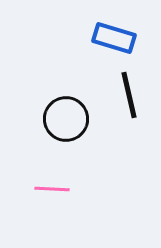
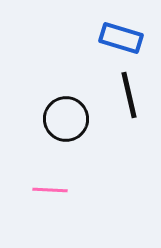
blue rectangle: moved 7 px right
pink line: moved 2 px left, 1 px down
